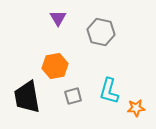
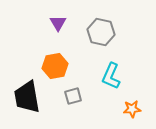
purple triangle: moved 5 px down
cyan L-shape: moved 2 px right, 15 px up; rotated 8 degrees clockwise
orange star: moved 4 px left, 1 px down
